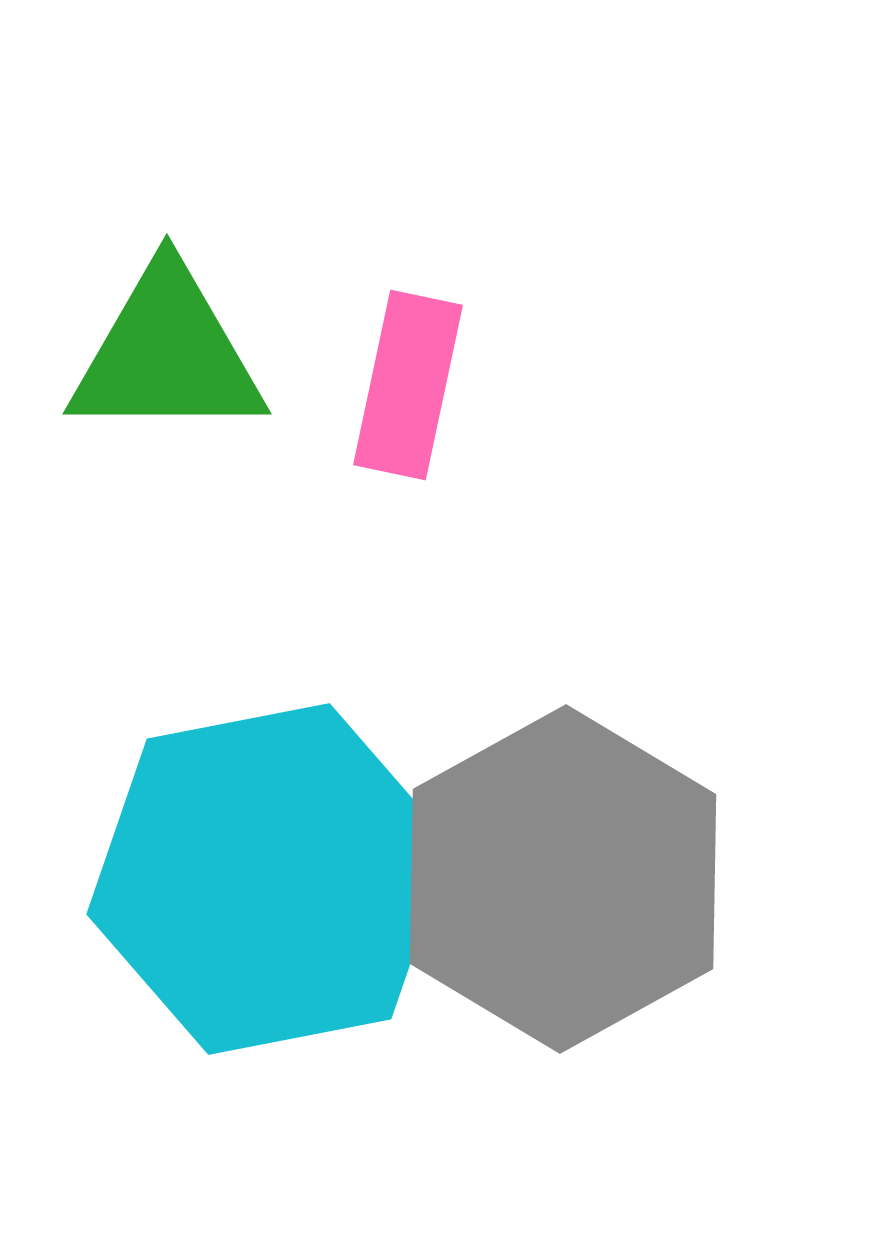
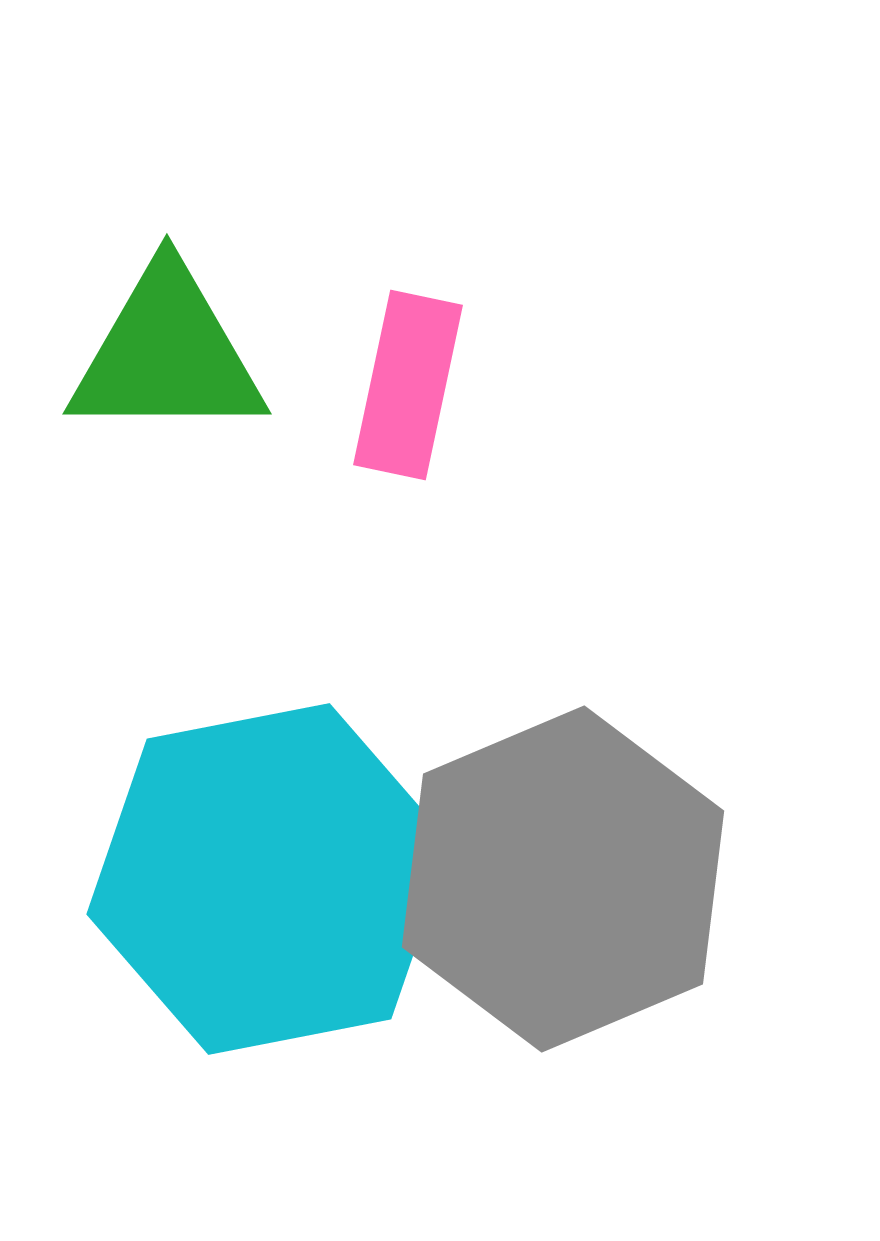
gray hexagon: rotated 6 degrees clockwise
